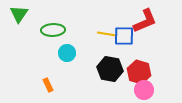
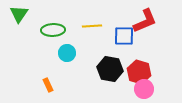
yellow line: moved 15 px left, 8 px up; rotated 12 degrees counterclockwise
pink circle: moved 1 px up
